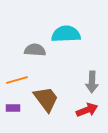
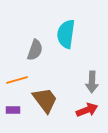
cyan semicircle: rotated 80 degrees counterclockwise
gray semicircle: rotated 105 degrees clockwise
brown trapezoid: moved 1 px left, 1 px down
purple rectangle: moved 2 px down
